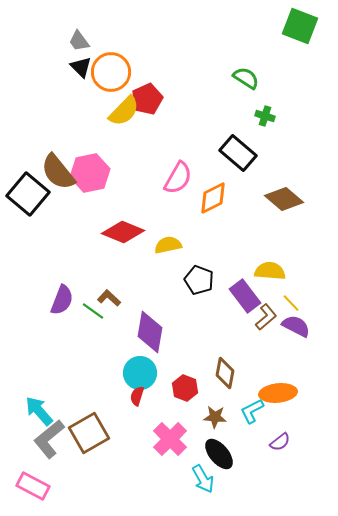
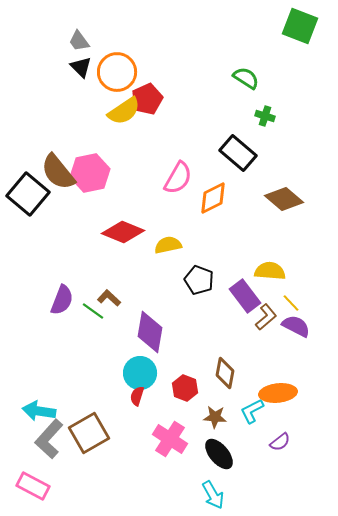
orange circle at (111, 72): moved 6 px right
yellow semicircle at (124, 111): rotated 12 degrees clockwise
cyan arrow at (39, 411): rotated 40 degrees counterclockwise
gray L-shape at (49, 439): rotated 9 degrees counterclockwise
pink cross at (170, 439): rotated 12 degrees counterclockwise
cyan arrow at (203, 479): moved 10 px right, 16 px down
